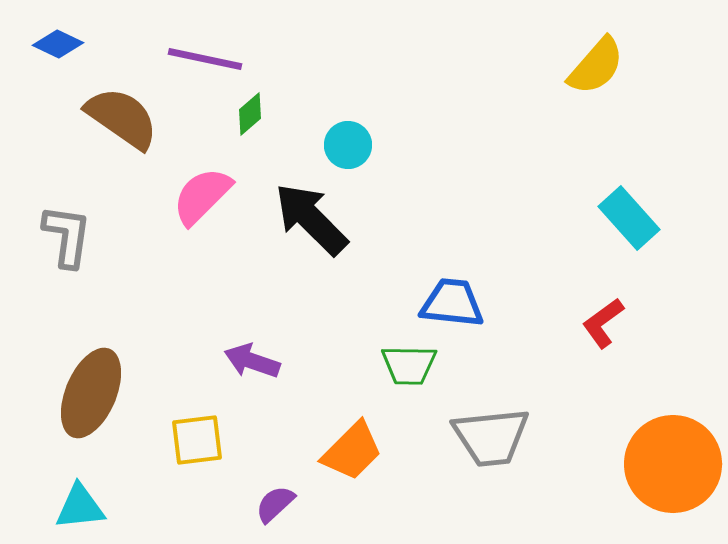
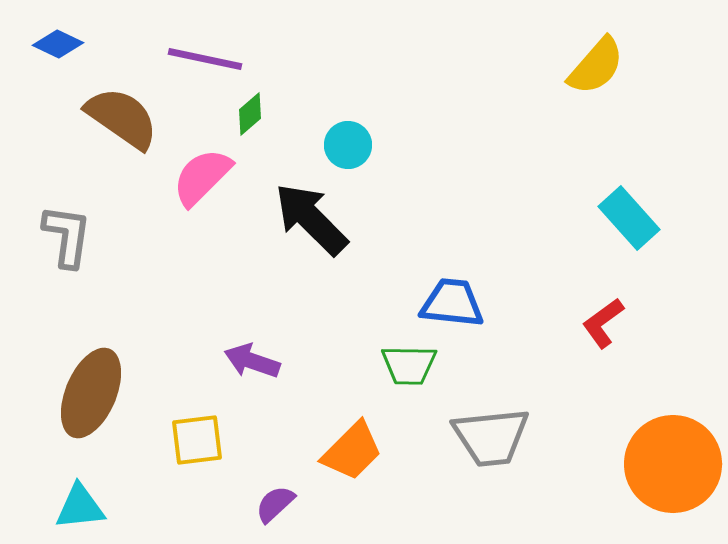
pink semicircle: moved 19 px up
